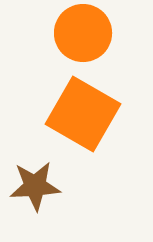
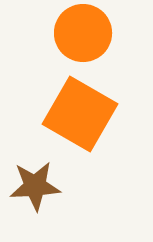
orange square: moved 3 px left
